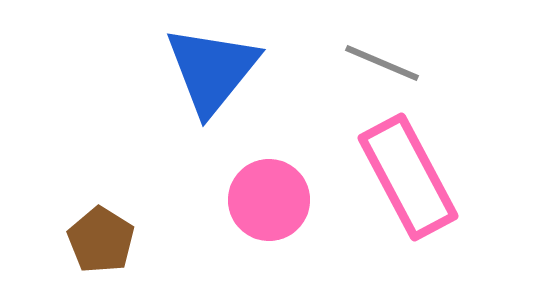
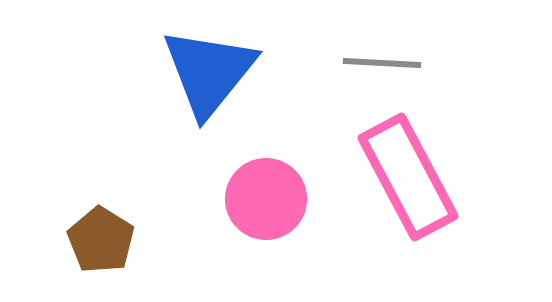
gray line: rotated 20 degrees counterclockwise
blue triangle: moved 3 px left, 2 px down
pink circle: moved 3 px left, 1 px up
